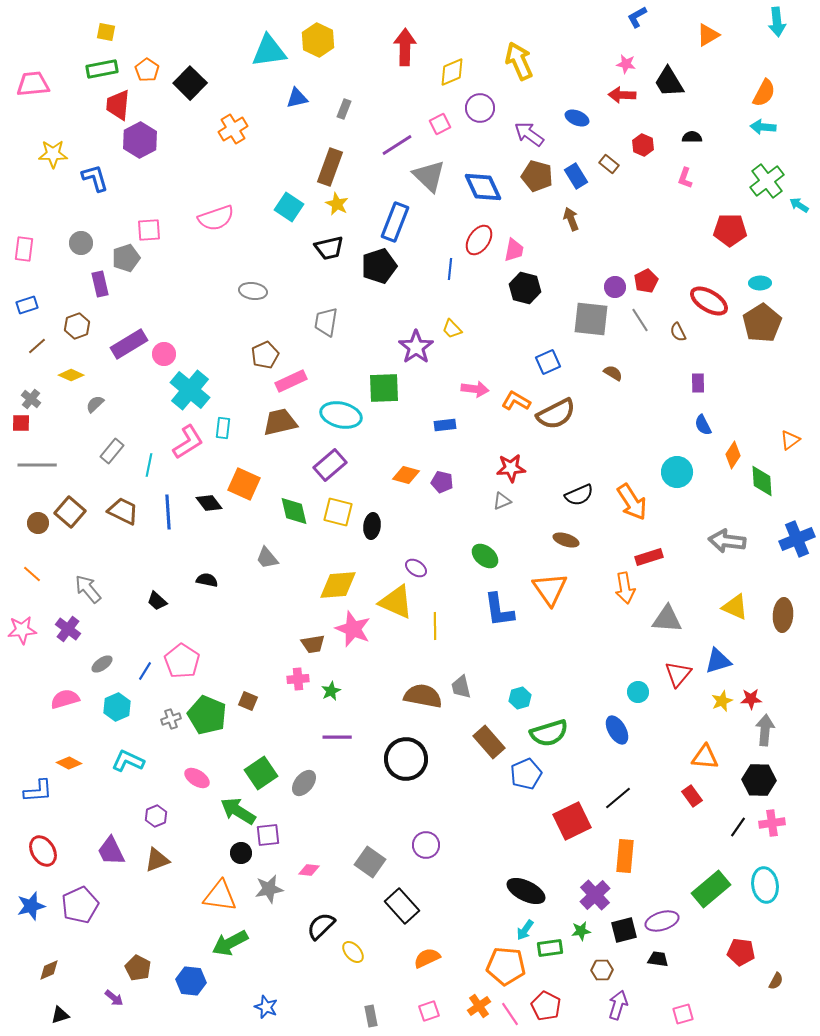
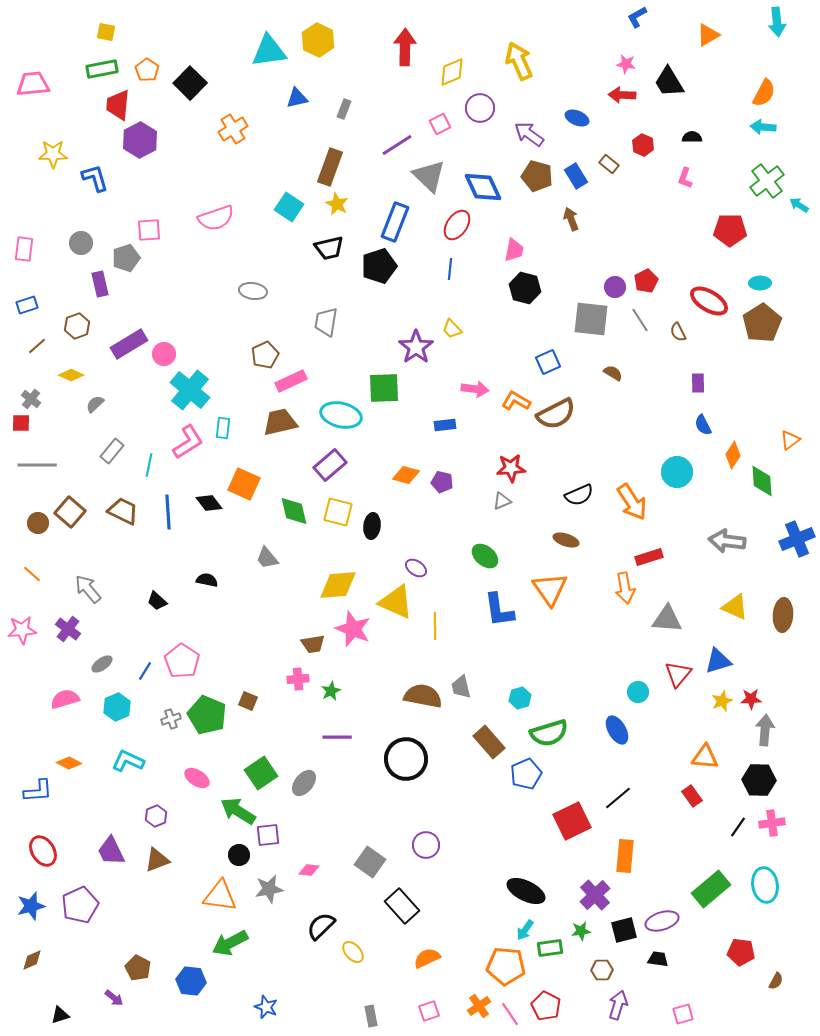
red ellipse at (479, 240): moved 22 px left, 15 px up
black circle at (241, 853): moved 2 px left, 2 px down
brown diamond at (49, 970): moved 17 px left, 10 px up
